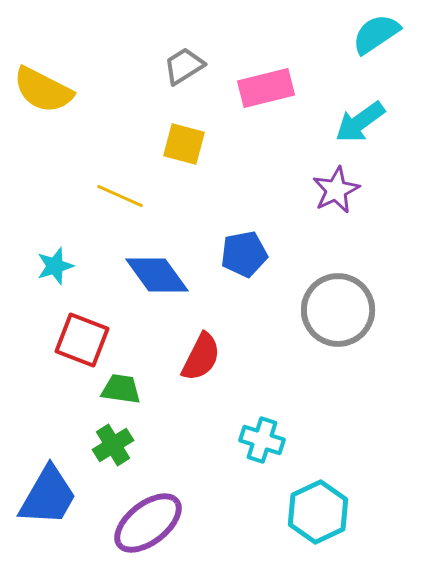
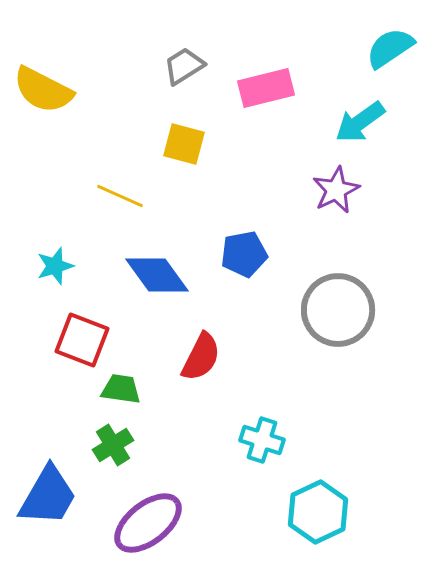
cyan semicircle: moved 14 px right, 14 px down
